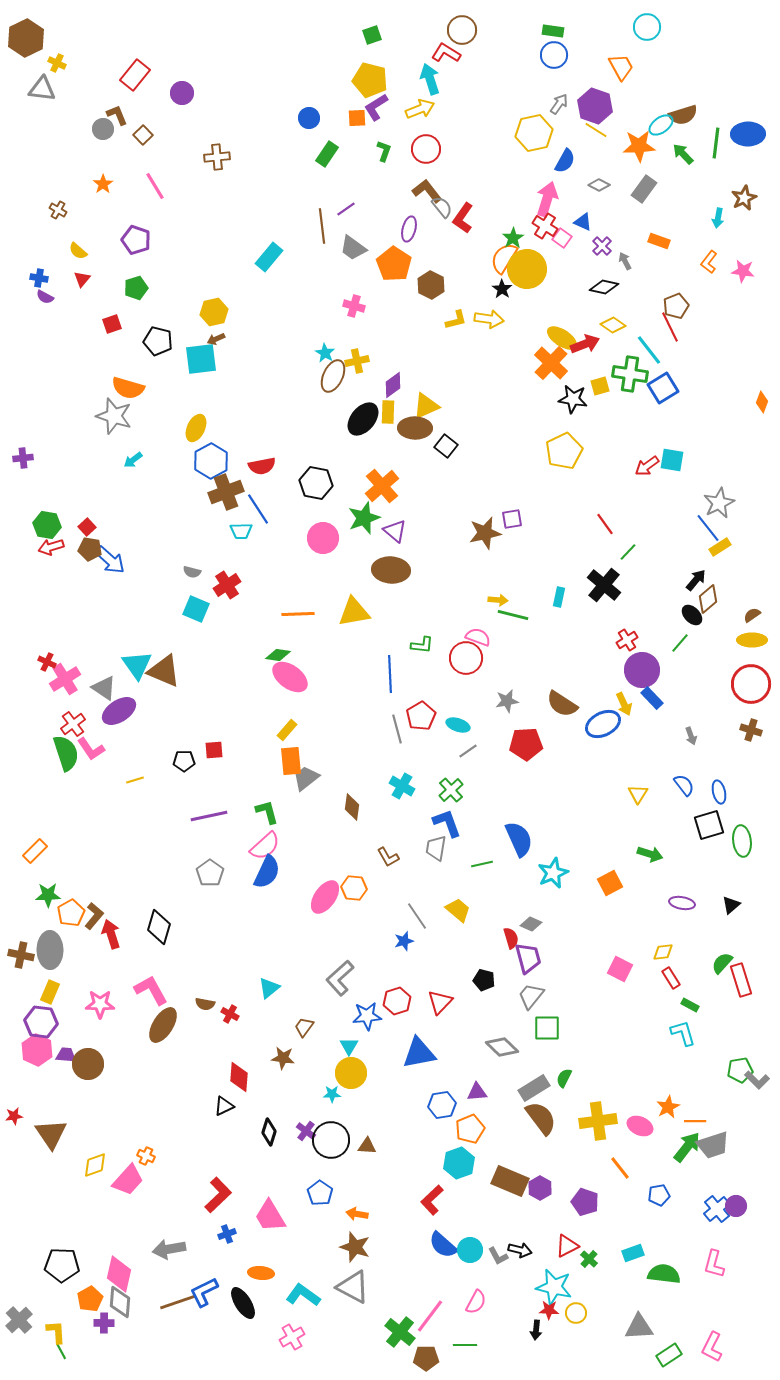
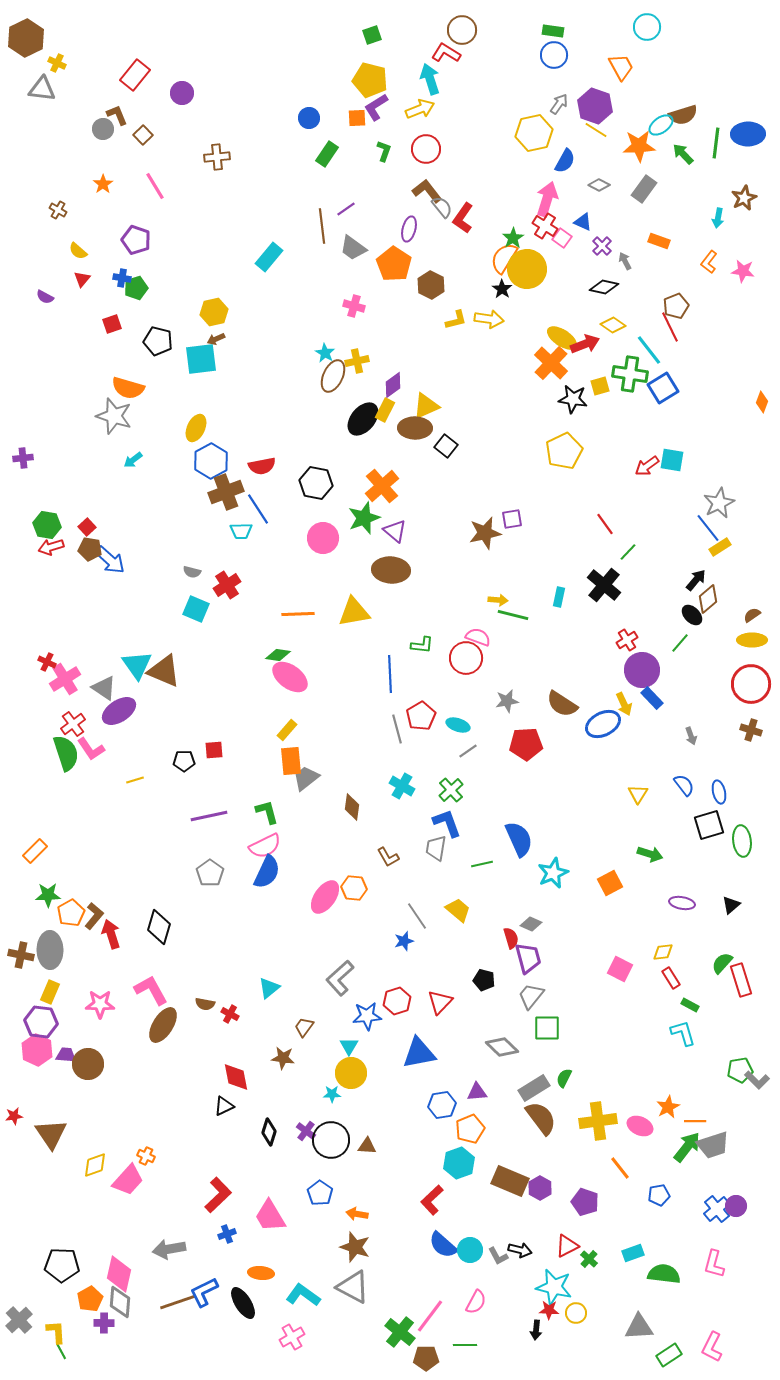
blue cross at (39, 278): moved 83 px right
yellow rectangle at (388, 412): moved 3 px left, 2 px up; rotated 25 degrees clockwise
pink semicircle at (265, 846): rotated 16 degrees clockwise
red diamond at (239, 1077): moved 3 px left; rotated 16 degrees counterclockwise
